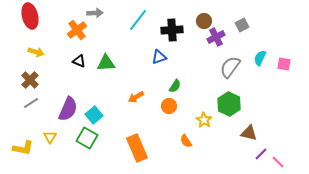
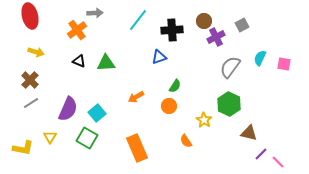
cyan square: moved 3 px right, 2 px up
